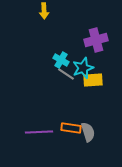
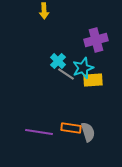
cyan cross: moved 3 px left, 1 px down; rotated 14 degrees clockwise
purple line: rotated 12 degrees clockwise
